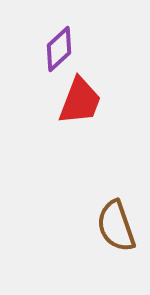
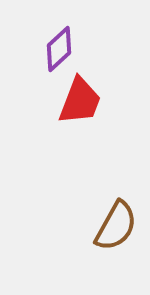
brown semicircle: rotated 132 degrees counterclockwise
